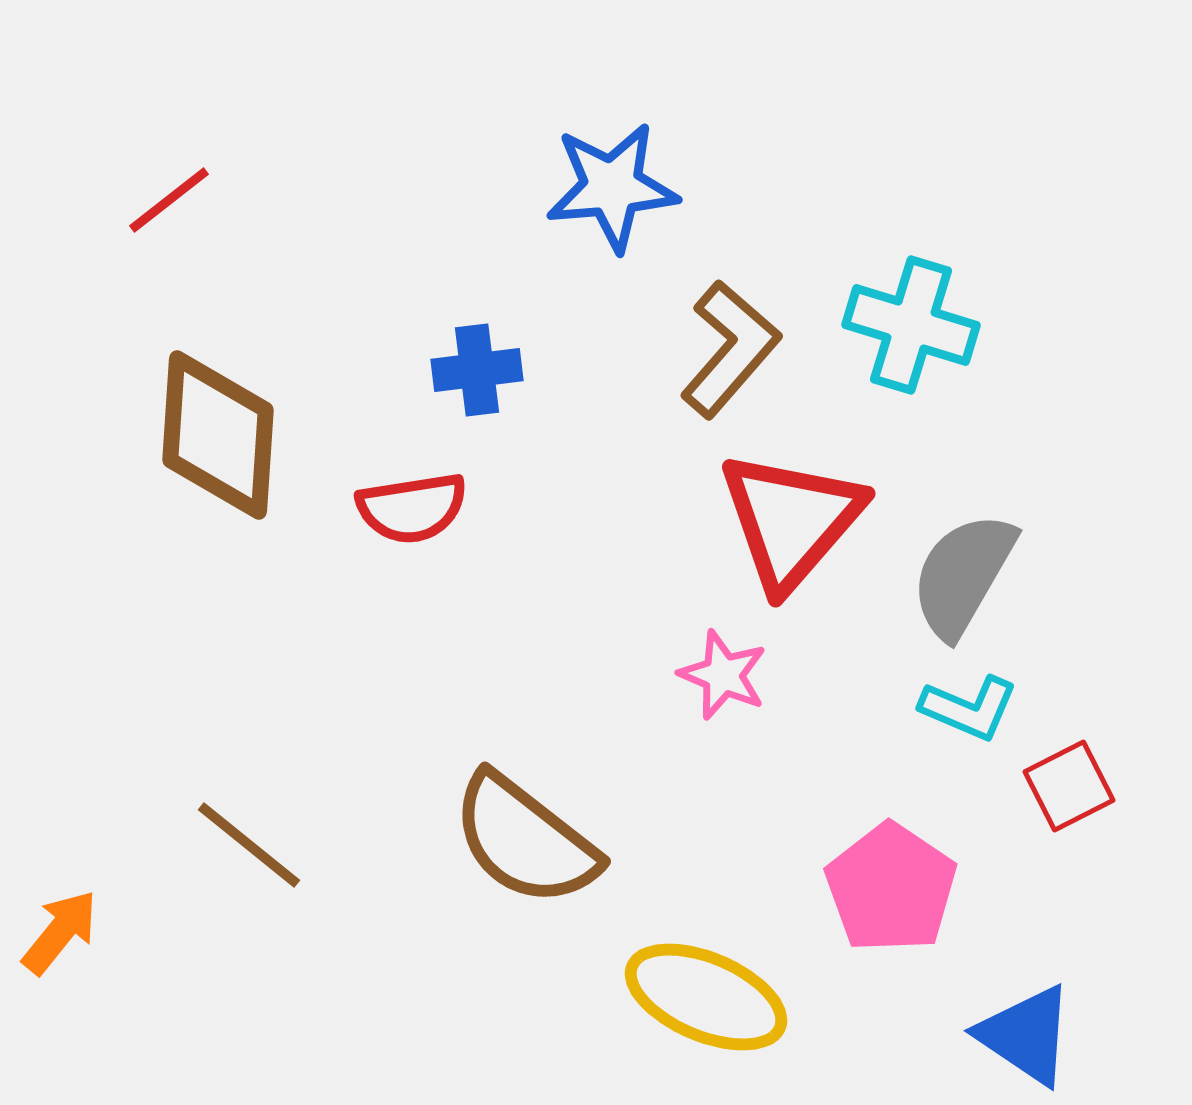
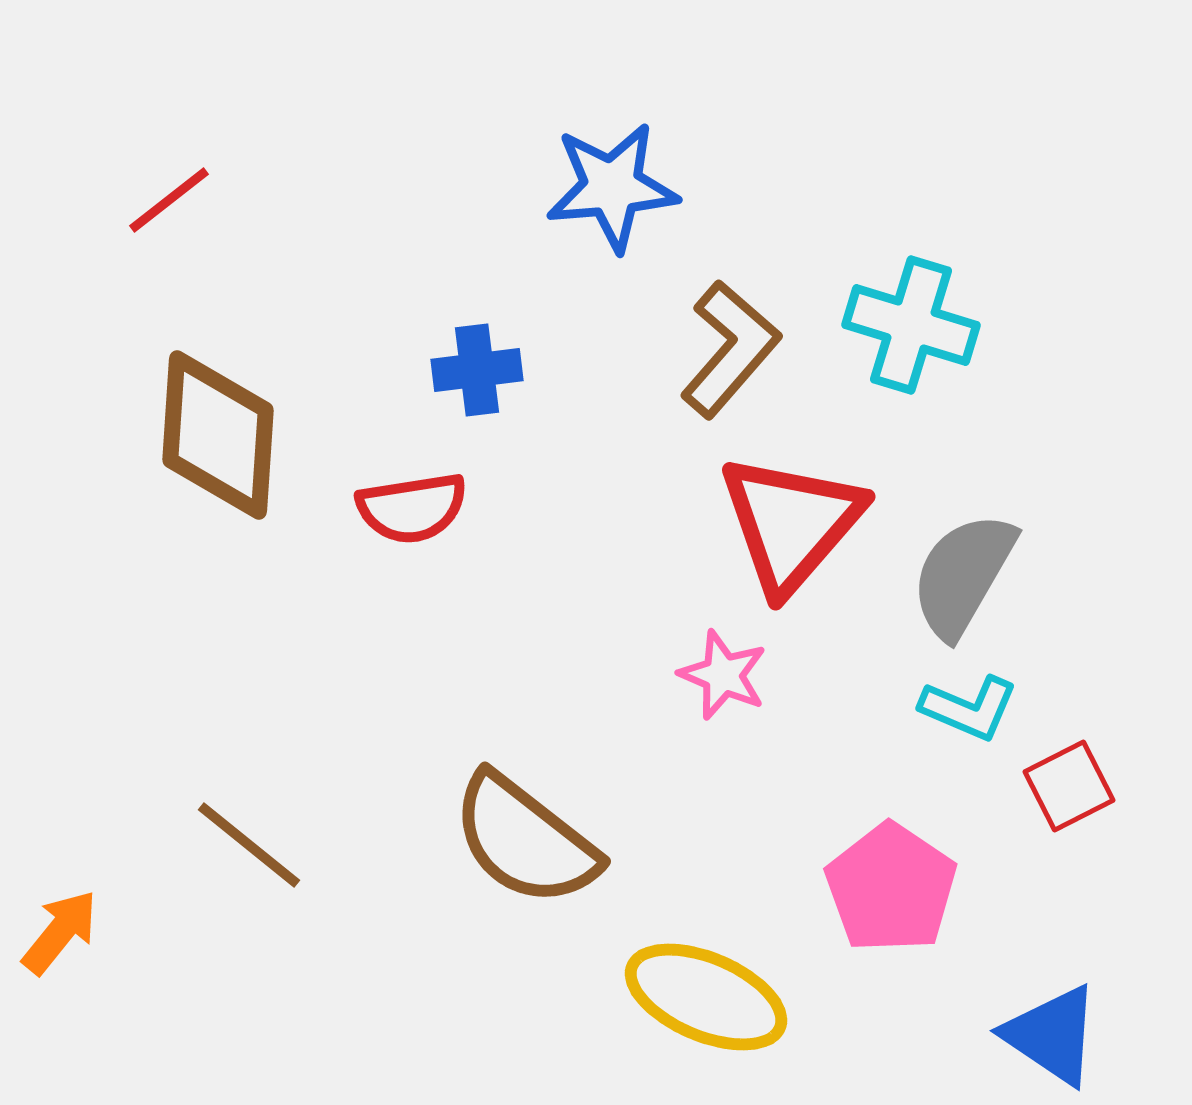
red triangle: moved 3 px down
blue triangle: moved 26 px right
